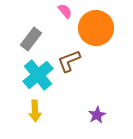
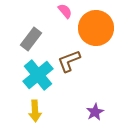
purple star: moved 2 px left, 3 px up
